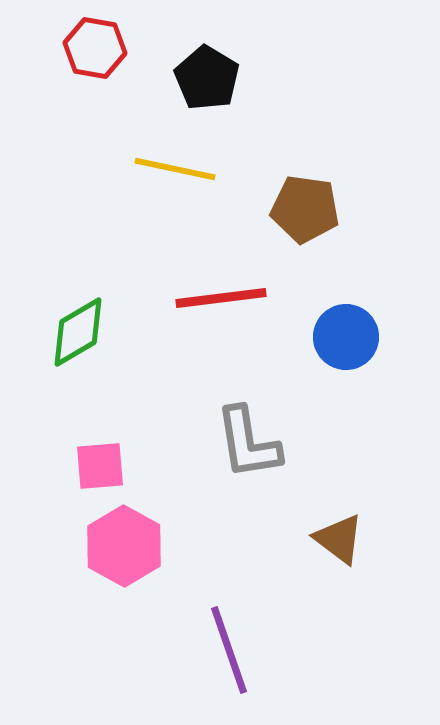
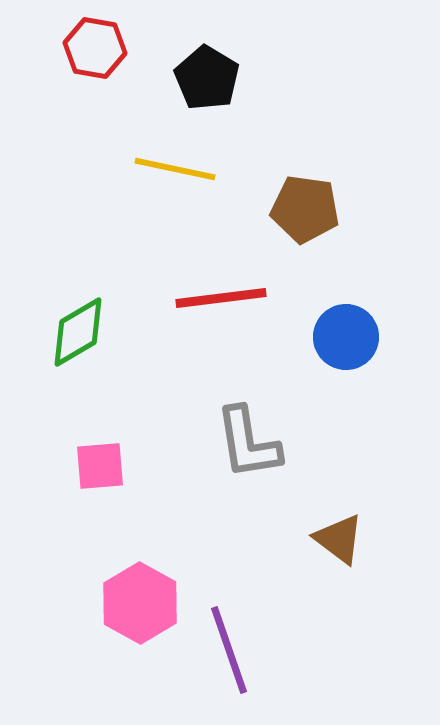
pink hexagon: moved 16 px right, 57 px down
